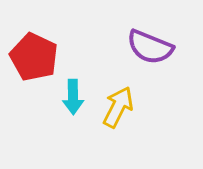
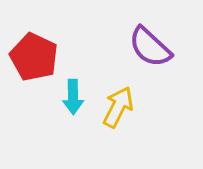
purple semicircle: rotated 21 degrees clockwise
